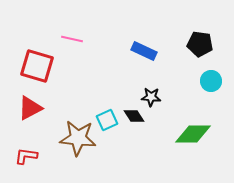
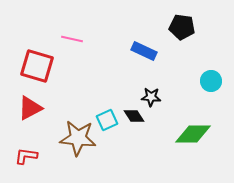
black pentagon: moved 18 px left, 17 px up
